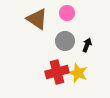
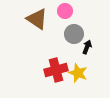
pink circle: moved 2 px left, 2 px up
gray circle: moved 9 px right, 7 px up
black arrow: moved 2 px down
red cross: moved 1 px left, 2 px up
